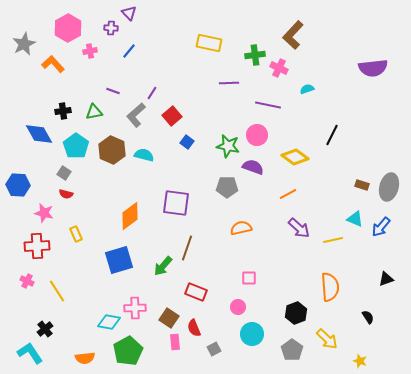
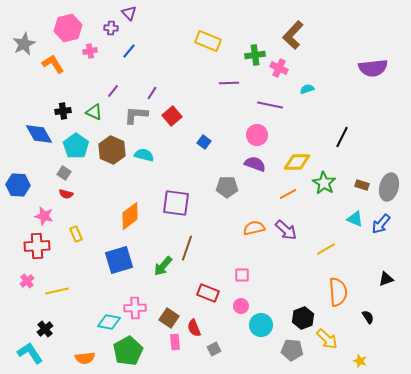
pink hexagon at (68, 28): rotated 16 degrees clockwise
yellow rectangle at (209, 43): moved 1 px left, 2 px up; rotated 10 degrees clockwise
orange L-shape at (53, 64): rotated 10 degrees clockwise
purple line at (113, 91): rotated 72 degrees counterclockwise
purple line at (268, 105): moved 2 px right
green triangle at (94, 112): rotated 36 degrees clockwise
gray L-shape at (136, 115): rotated 45 degrees clockwise
black line at (332, 135): moved 10 px right, 2 px down
blue square at (187, 142): moved 17 px right
green star at (228, 146): moved 96 px right, 37 px down; rotated 20 degrees clockwise
yellow diamond at (295, 157): moved 2 px right, 5 px down; rotated 36 degrees counterclockwise
purple semicircle at (253, 167): moved 2 px right, 3 px up
pink star at (44, 213): moved 3 px down
blue arrow at (381, 227): moved 3 px up
orange semicircle at (241, 228): moved 13 px right
purple arrow at (299, 228): moved 13 px left, 2 px down
yellow line at (333, 240): moved 7 px left, 9 px down; rotated 18 degrees counterclockwise
pink square at (249, 278): moved 7 px left, 3 px up
pink cross at (27, 281): rotated 24 degrees clockwise
orange semicircle at (330, 287): moved 8 px right, 5 px down
yellow line at (57, 291): rotated 70 degrees counterclockwise
red rectangle at (196, 292): moved 12 px right, 1 px down
pink circle at (238, 307): moved 3 px right, 1 px up
black hexagon at (296, 313): moved 7 px right, 5 px down
cyan circle at (252, 334): moved 9 px right, 9 px up
gray pentagon at (292, 350): rotated 30 degrees counterclockwise
